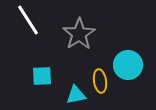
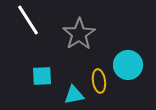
yellow ellipse: moved 1 px left
cyan triangle: moved 2 px left
